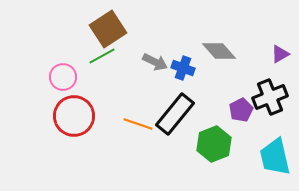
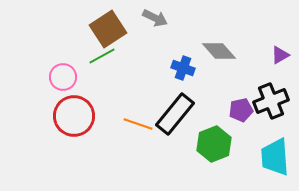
purple triangle: moved 1 px down
gray arrow: moved 44 px up
black cross: moved 1 px right, 4 px down
purple pentagon: rotated 15 degrees clockwise
cyan trapezoid: rotated 9 degrees clockwise
